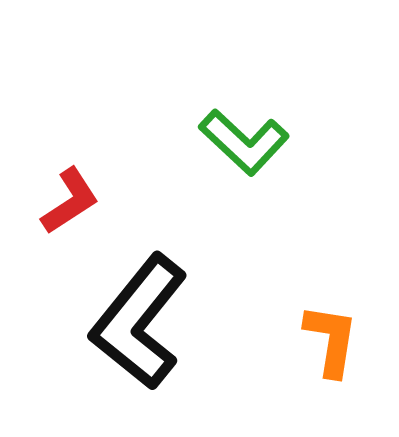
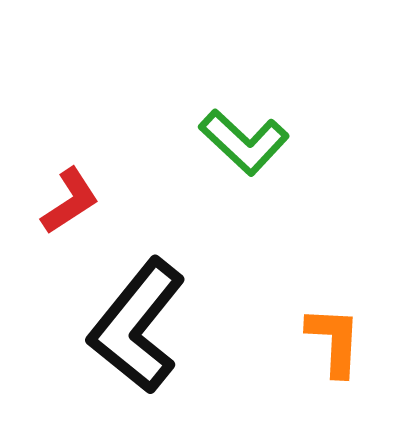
black L-shape: moved 2 px left, 4 px down
orange L-shape: moved 3 px right, 1 px down; rotated 6 degrees counterclockwise
